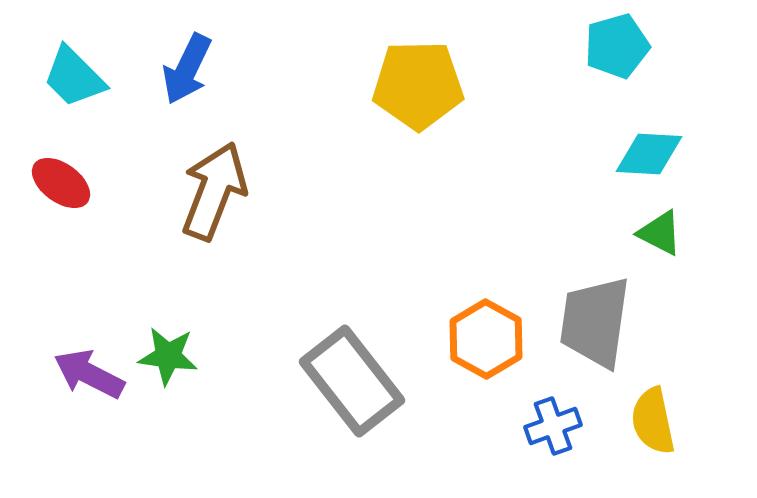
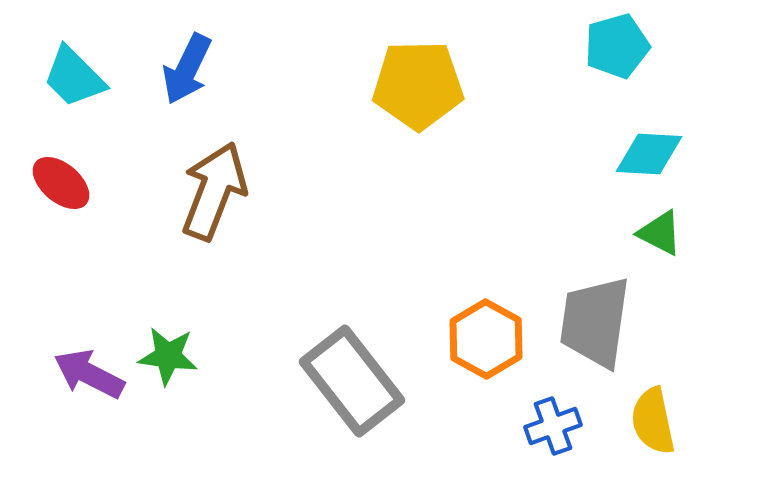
red ellipse: rotated 4 degrees clockwise
